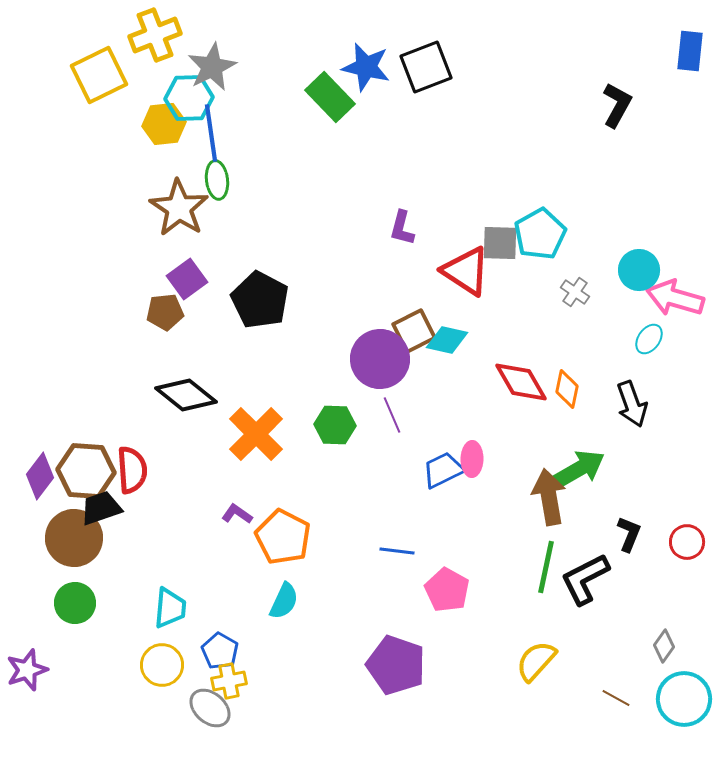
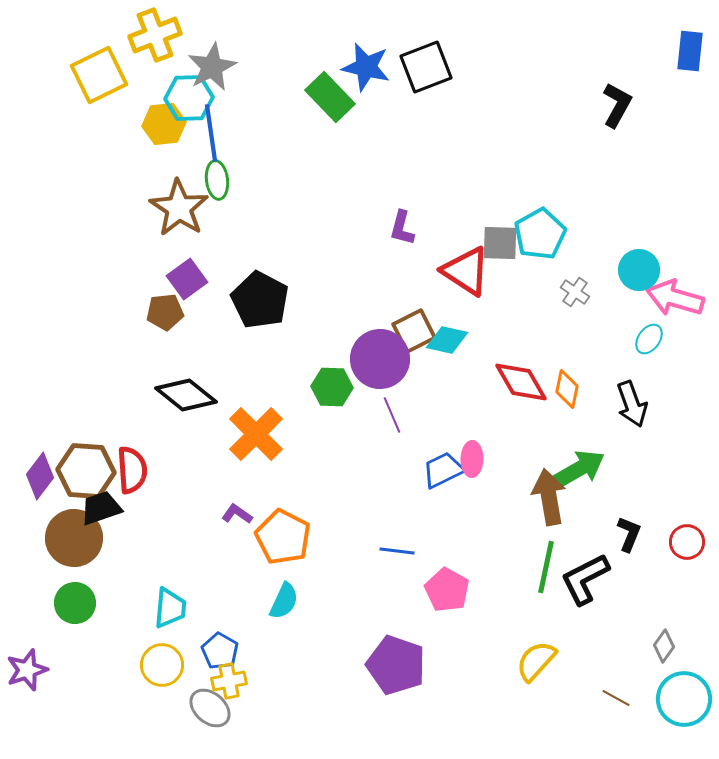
green hexagon at (335, 425): moved 3 px left, 38 px up
